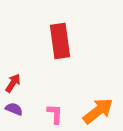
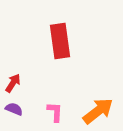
pink L-shape: moved 2 px up
